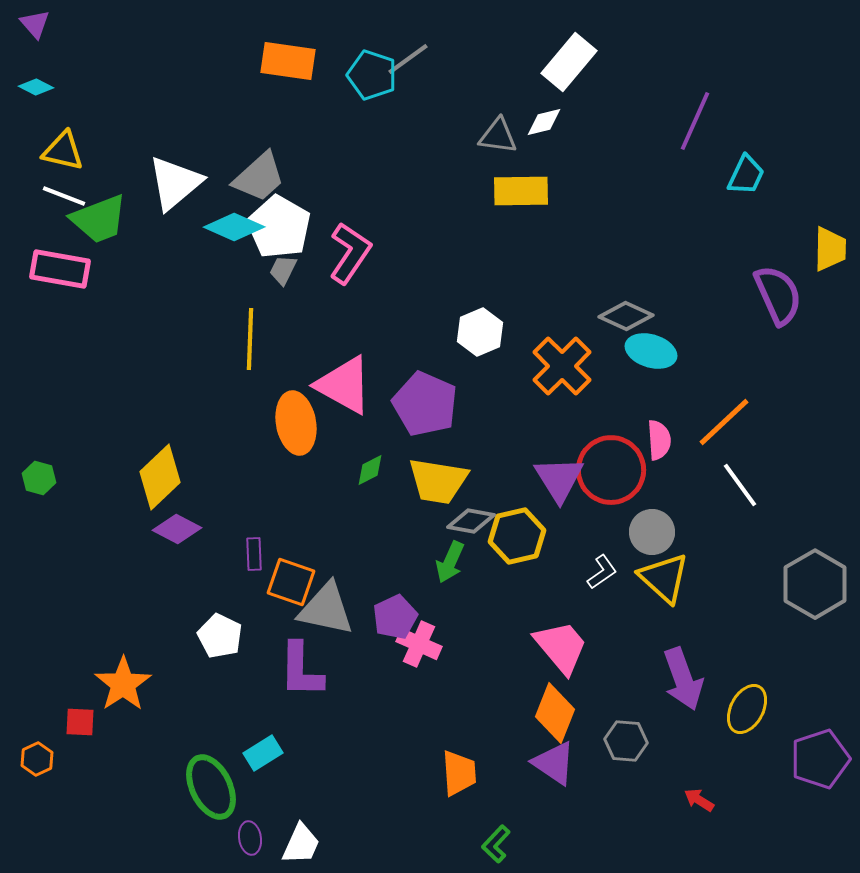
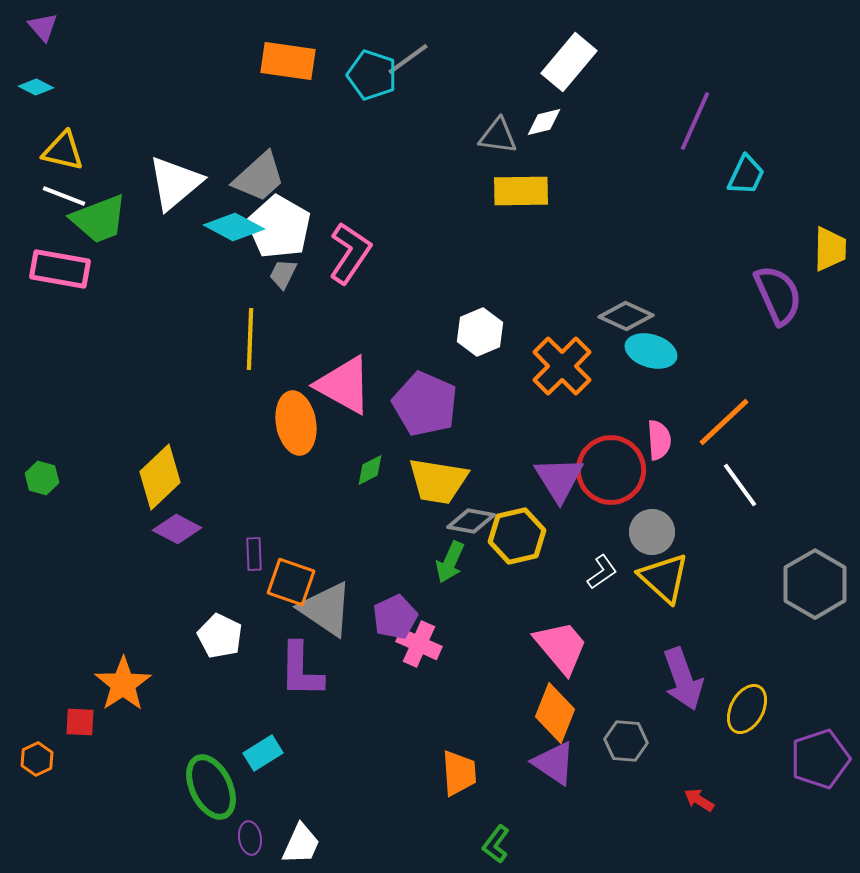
purple triangle at (35, 24): moved 8 px right, 3 px down
cyan diamond at (234, 227): rotated 4 degrees clockwise
gray trapezoid at (283, 270): moved 4 px down
green hexagon at (39, 478): moved 3 px right
gray triangle at (326, 609): rotated 22 degrees clockwise
green L-shape at (496, 844): rotated 6 degrees counterclockwise
